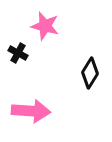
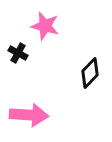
black diamond: rotated 12 degrees clockwise
pink arrow: moved 2 px left, 4 px down
